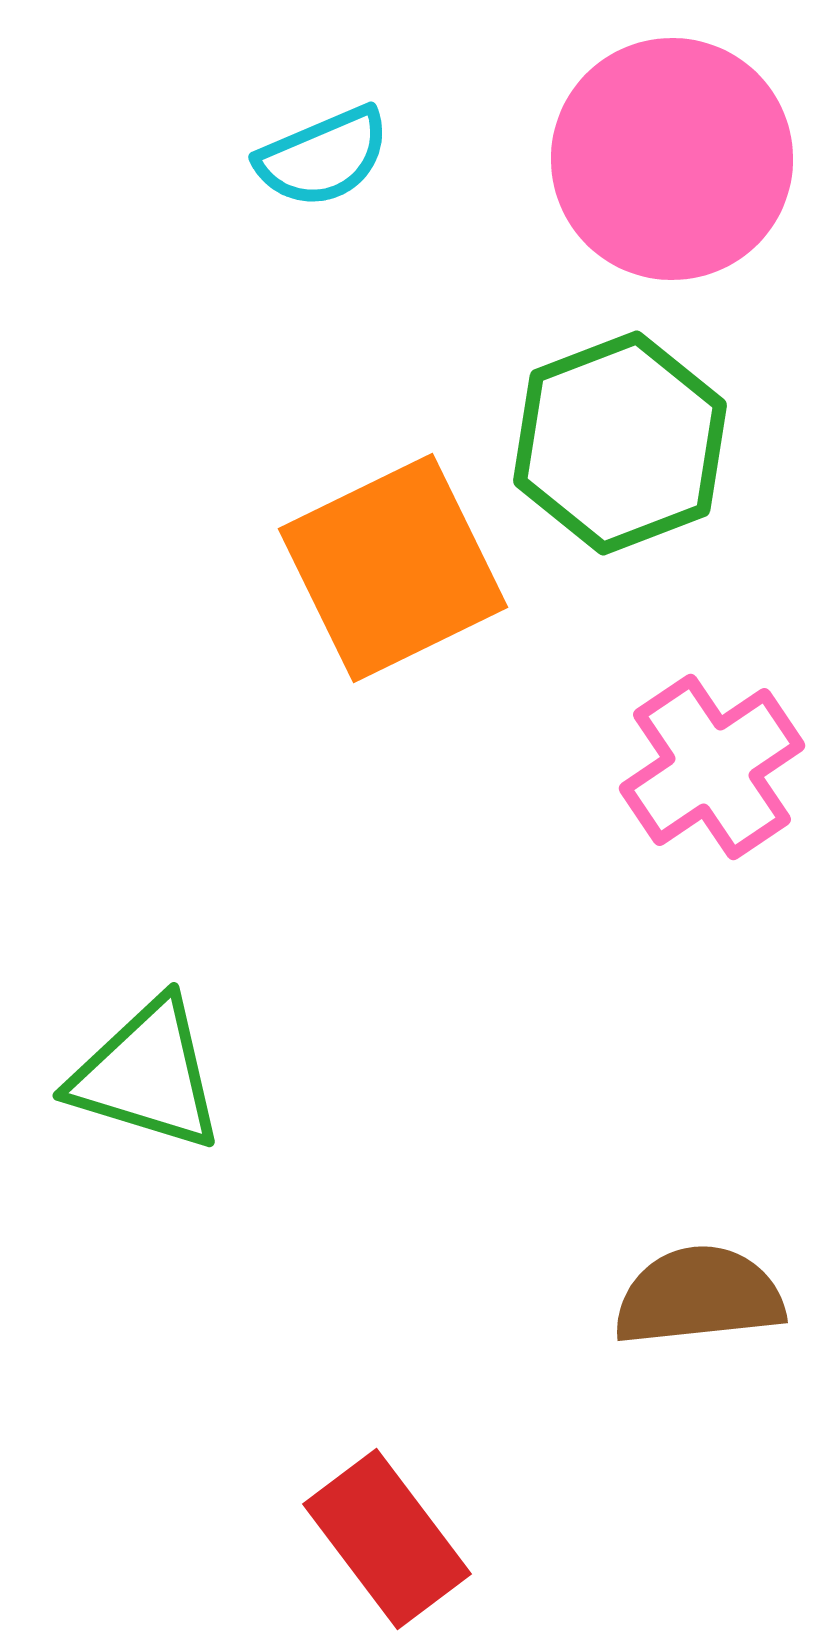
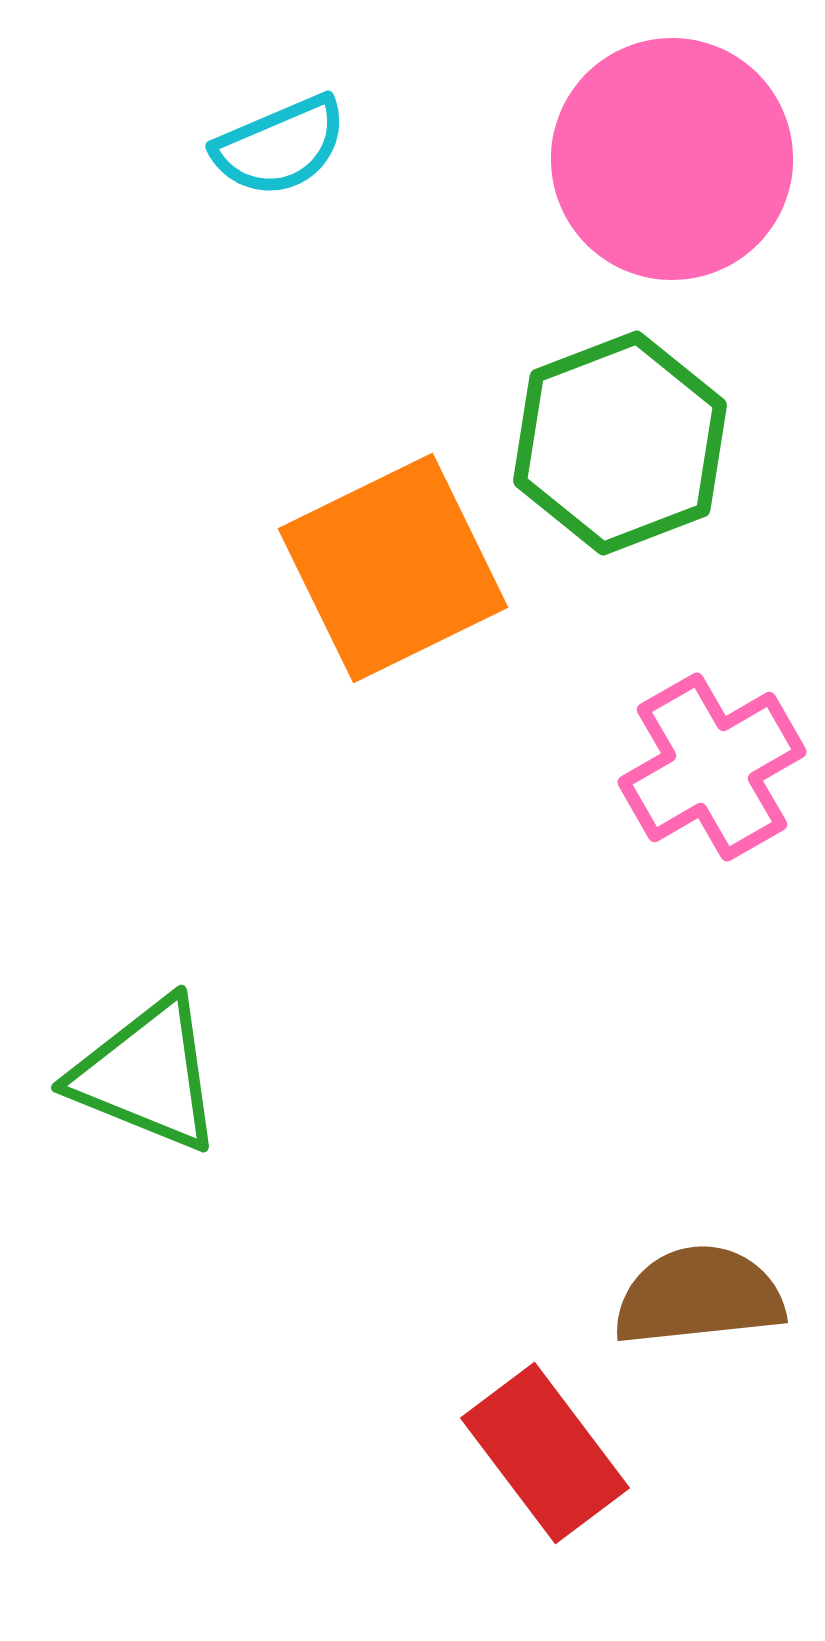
cyan semicircle: moved 43 px left, 11 px up
pink cross: rotated 4 degrees clockwise
green triangle: rotated 5 degrees clockwise
red rectangle: moved 158 px right, 86 px up
